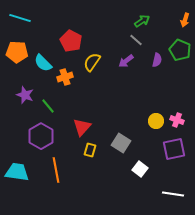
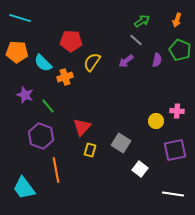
orange arrow: moved 8 px left
red pentagon: rotated 25 degrees counterclockwise
pink cross: moved 9 px up; rotated 16 degrees counterclockwise
purple hexagon: rotated 10 degrees counterclockwise
purple square: moved 1 px right, 1 px down
cyan trapezoid: moved 7 px right, 16 px down; rotated 135 degrees counterclockwise
